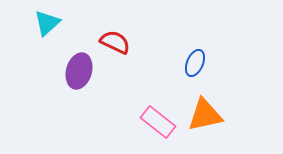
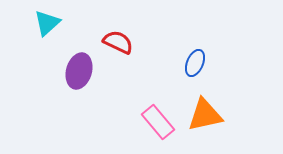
red semicircle: moved 3 px right
pink rectangle: rotated 12 degrees clockwise
